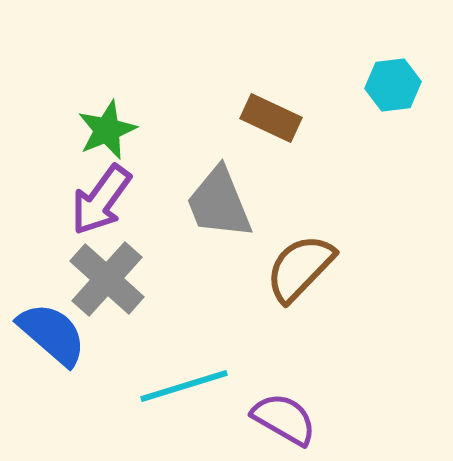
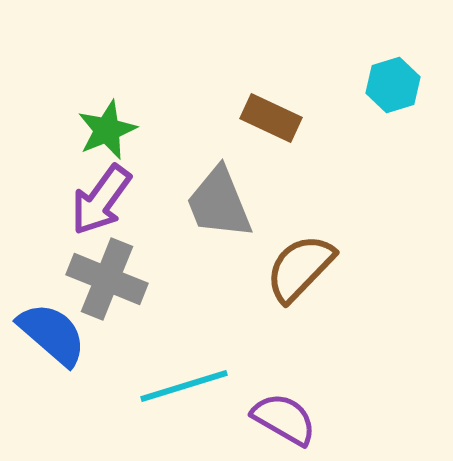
cyan hexagon: rotated 10 degrees counterclockwise
gray cross: rotated 20 degrees counterclockwise
